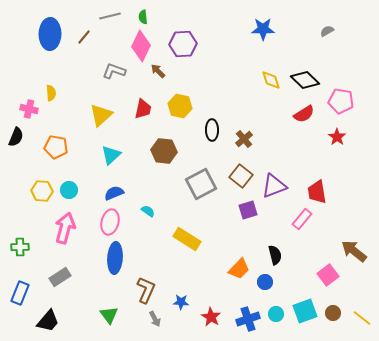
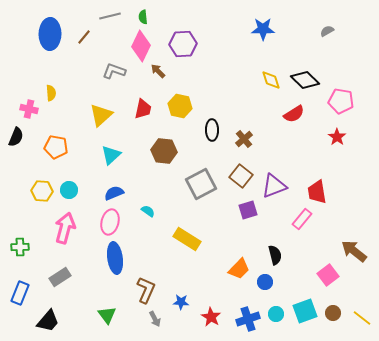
red semicircle at (304, 114): moved 10 px left
blue ellipse at (115, 258): rotated 12 degrees counterclockwise
green triangle at (109, 315): moved 2 px left
